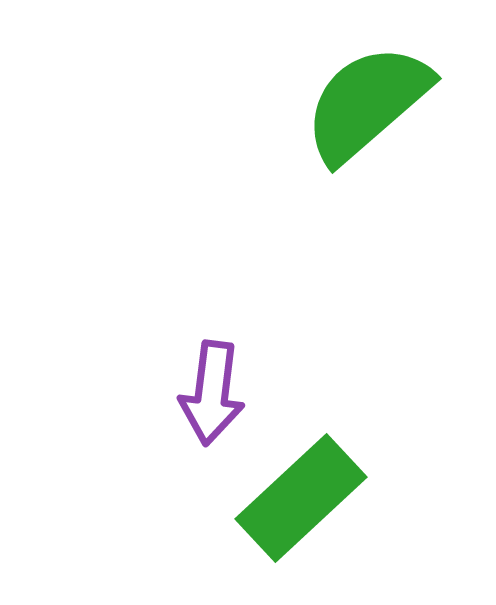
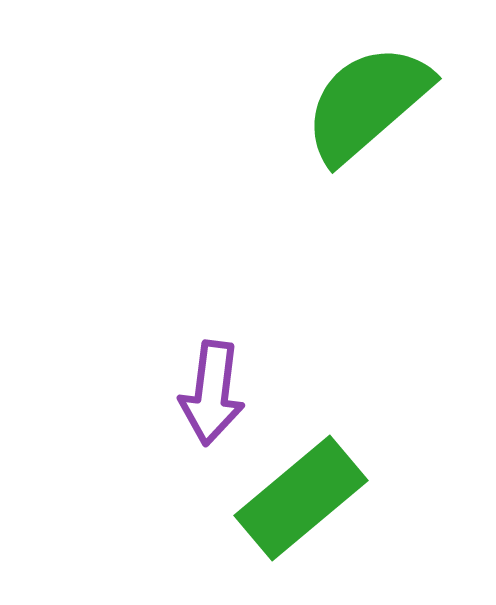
green rectangle: rotated 3 degrees clockwise
